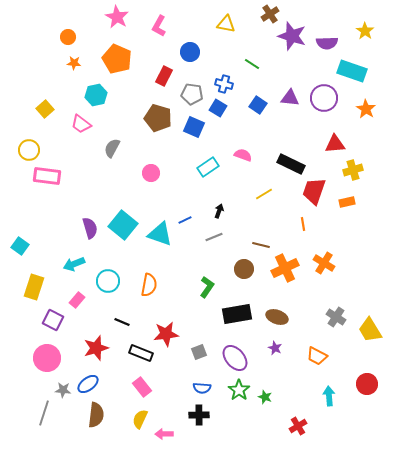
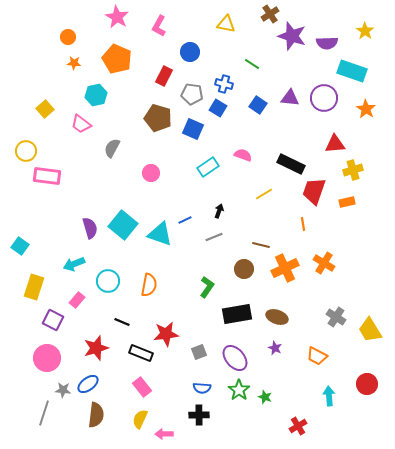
blue square at (194, 127): moved 1 px left, 2 px down
yellow circle at (29, 150): moved 3 px left, 1 px down
